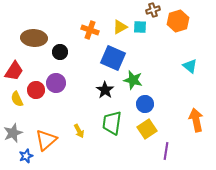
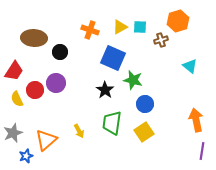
brown cross: moved 8 px right, 30 px down
red circle: moved 1 px left
yellow square: moved 3 px left, 3 px down
purple line: moved 36 px right
